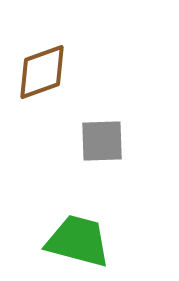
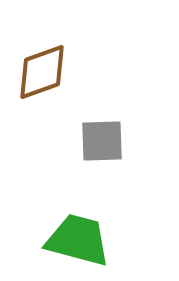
green trapezoid: moved 1 px up
